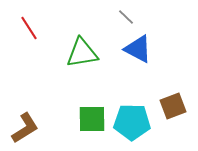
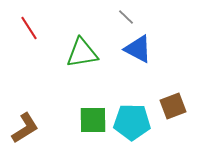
green square: moved 1 px right, 1 px down
